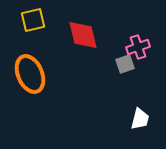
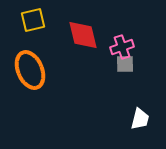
pink cross: moved 16 px left
gray square: rotated 18 degrees clockwise
orange ellipse: moved 4 px up
